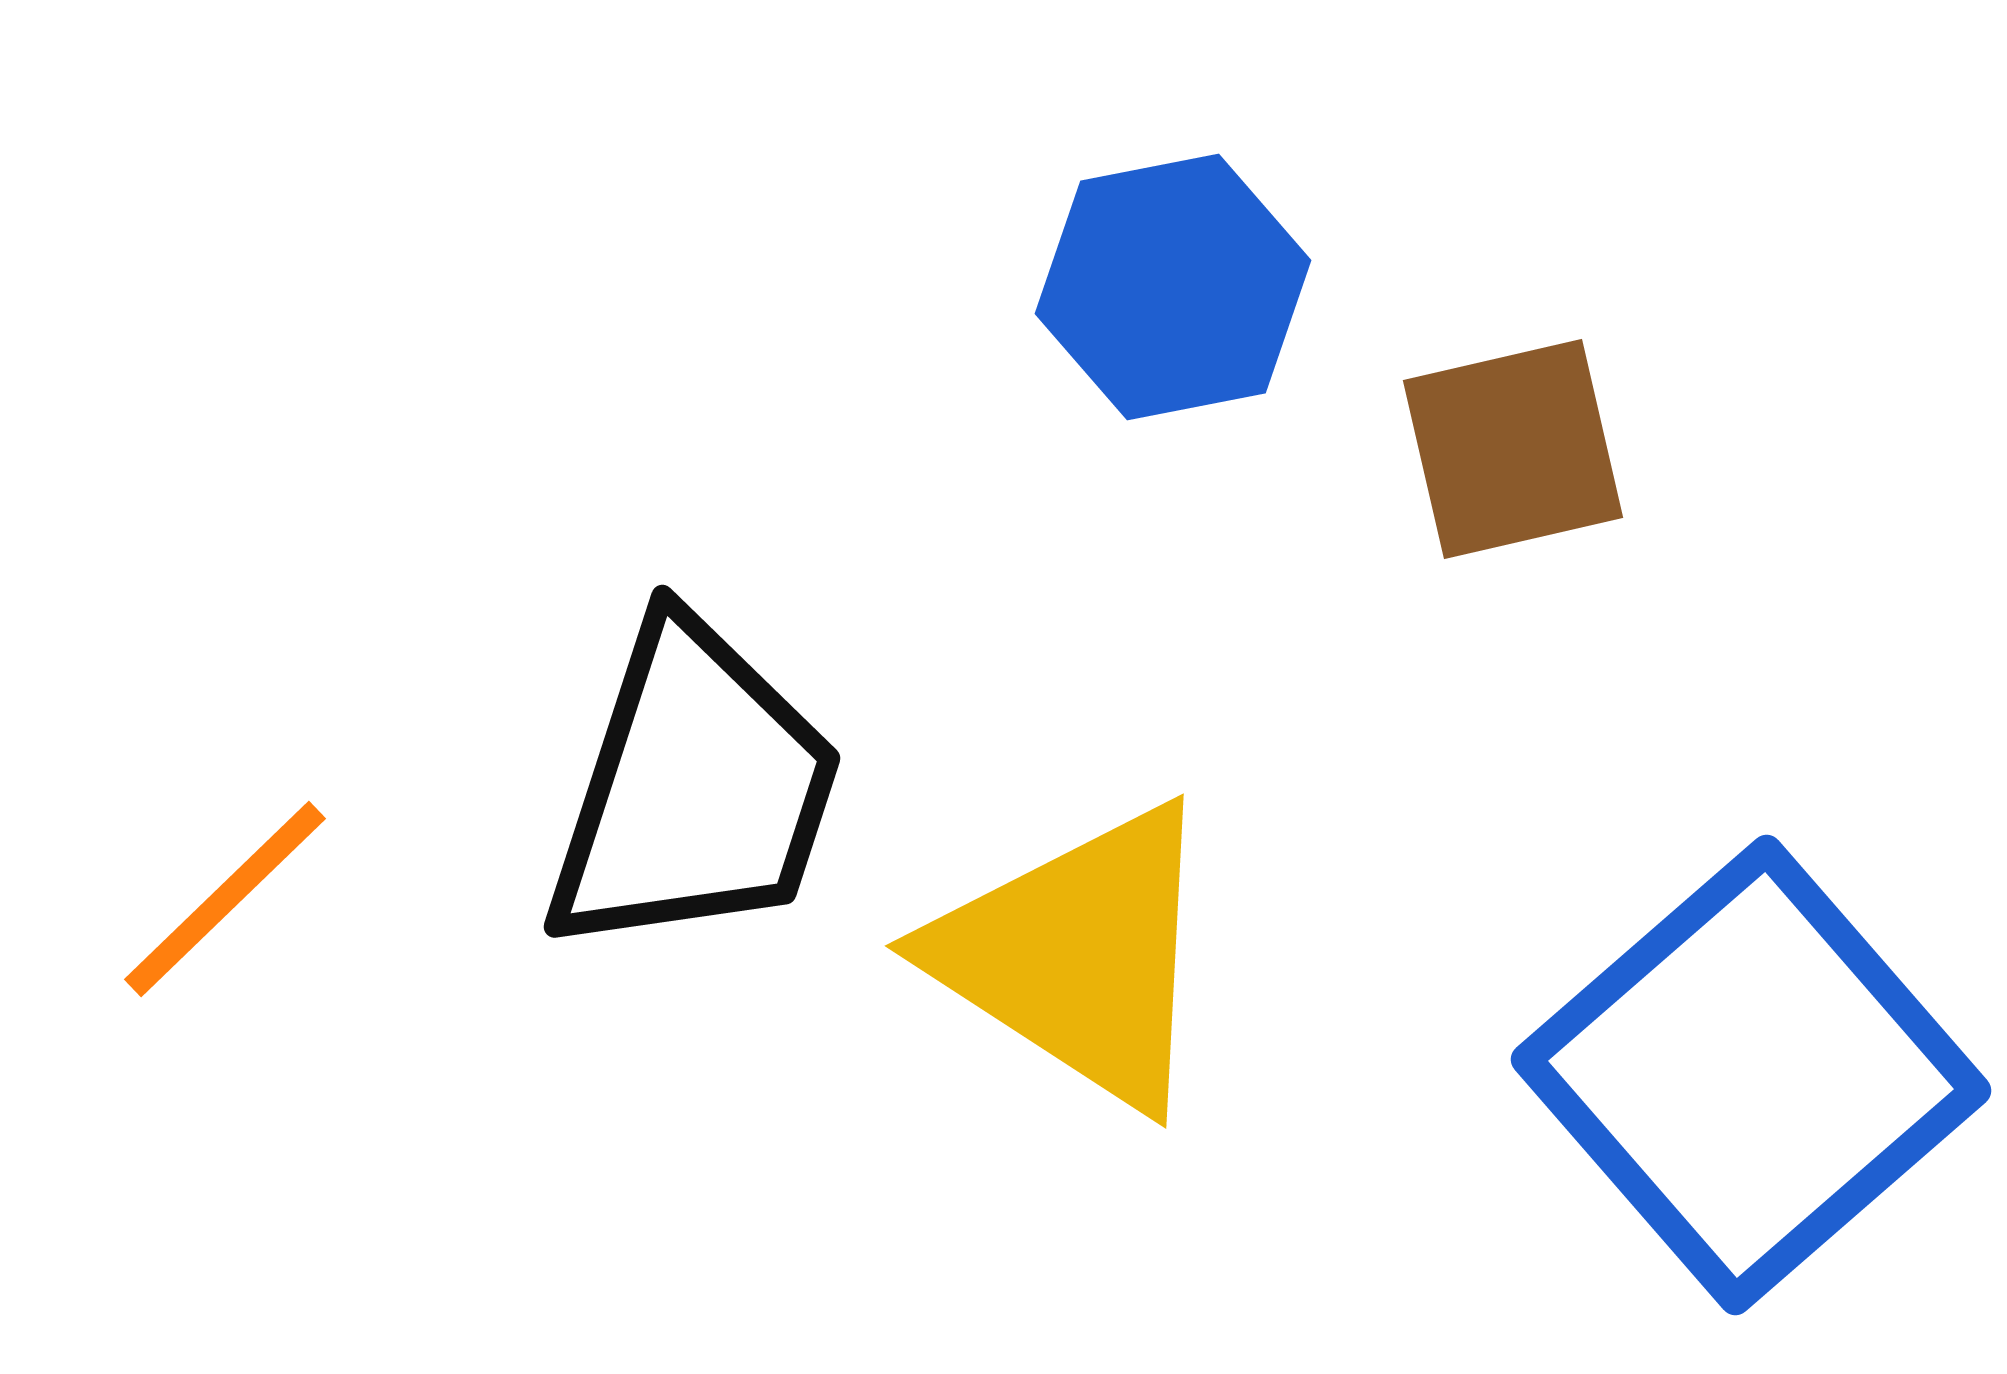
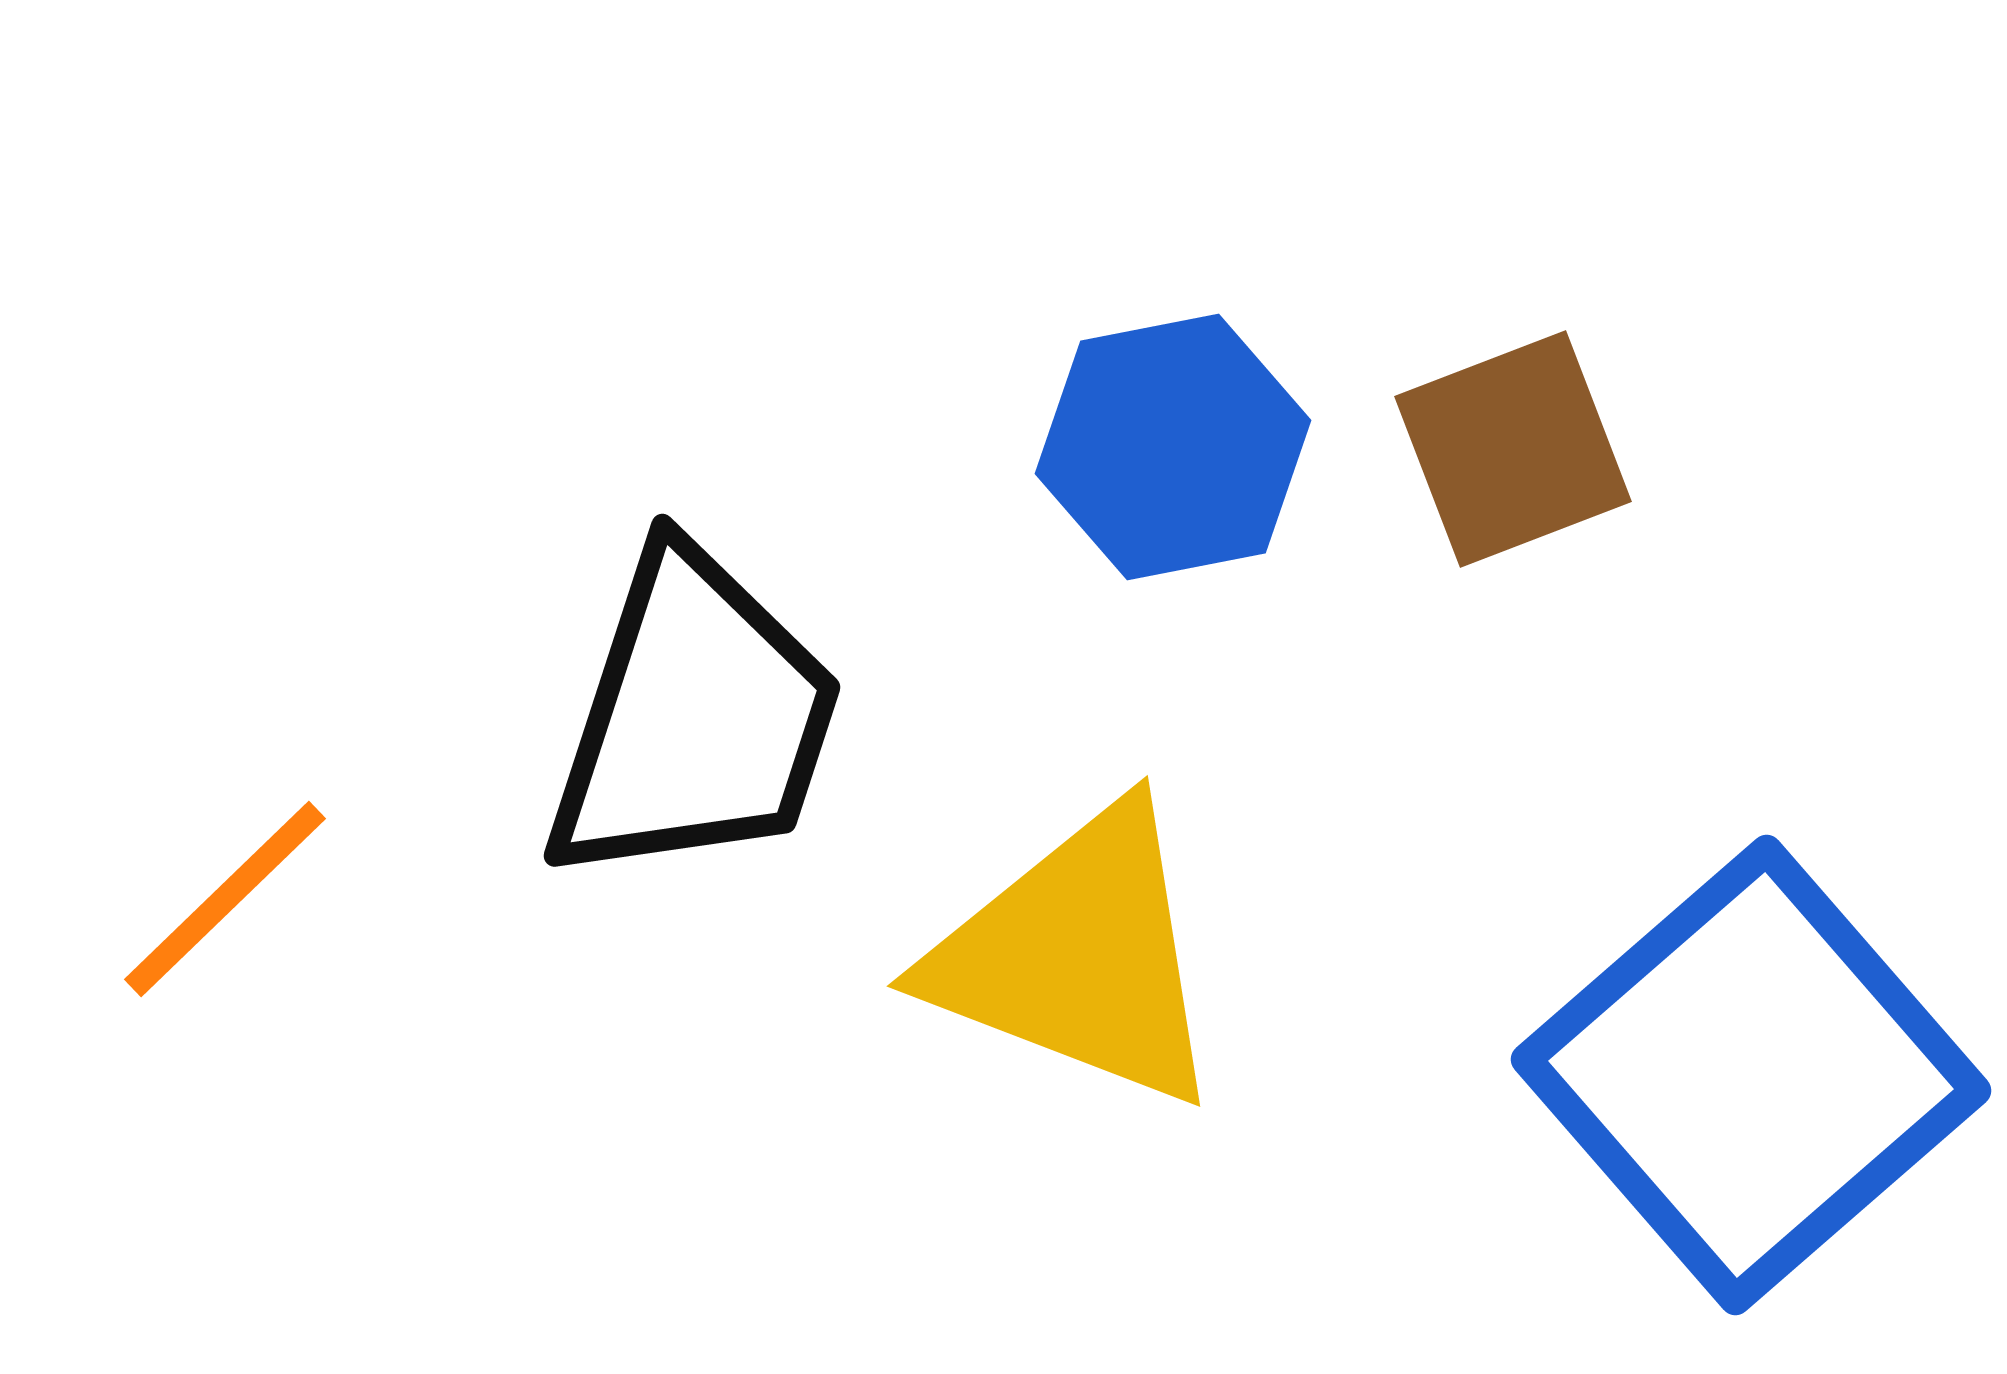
blue hexagon: moved 160 px down
brown square: rotated 8 degrees counterclockwise
black trapezoid: moved 71 px up
yellow triangle: rotated 12 degrees counterclockwise
